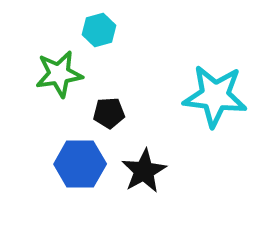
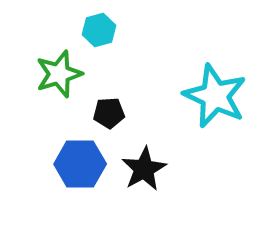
green star: rotated 9 degrees counterclockwise
cyan star: rotated 18 degrees clockwise
black star: moved 2 px up
